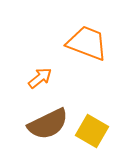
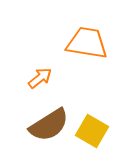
orange trapezoid: rotated 12 degrees counterclockwise
brown semicircle: moved 1 px right, 1 px down; rotated 6 degrees counterclockwise
